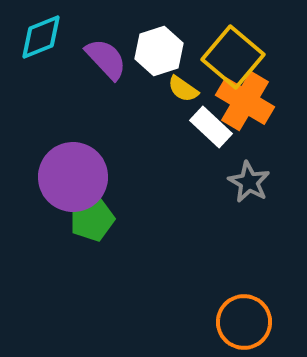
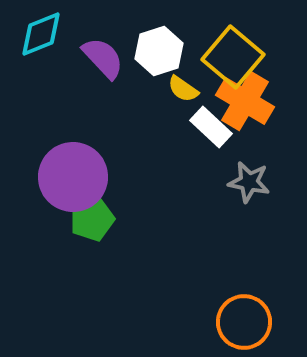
cyan diamond: moved 3 px up
purple semicircle: moved 3 px left, 1 px up
gray star: rotated 18 degrees counterclockwise
